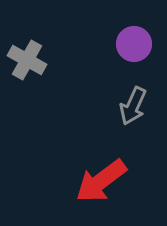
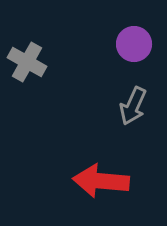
gray cross: moved 2 px down
red arrow: rotated 42 degrees clockwise
